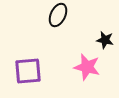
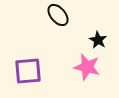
black ellipse: rotated 65 degrees counterclockwise
black star: moved 7 px left; rotated 18 degrees clockwise
